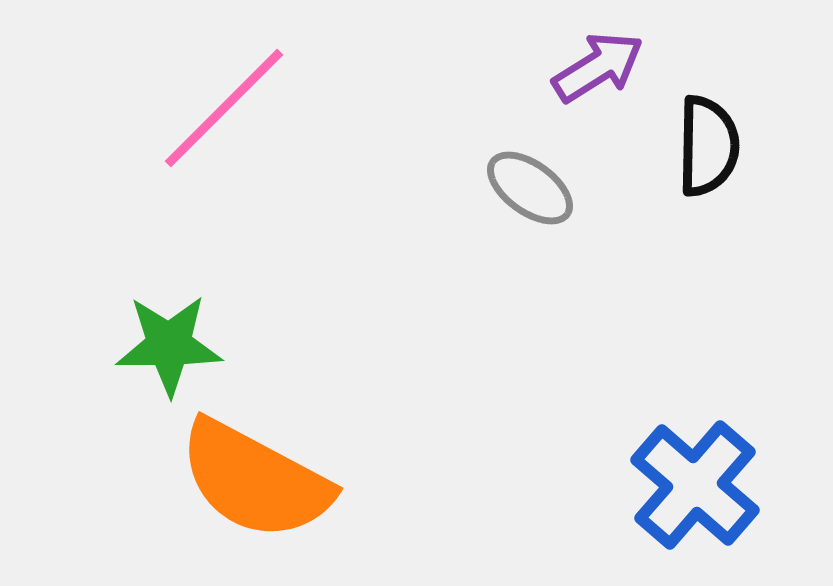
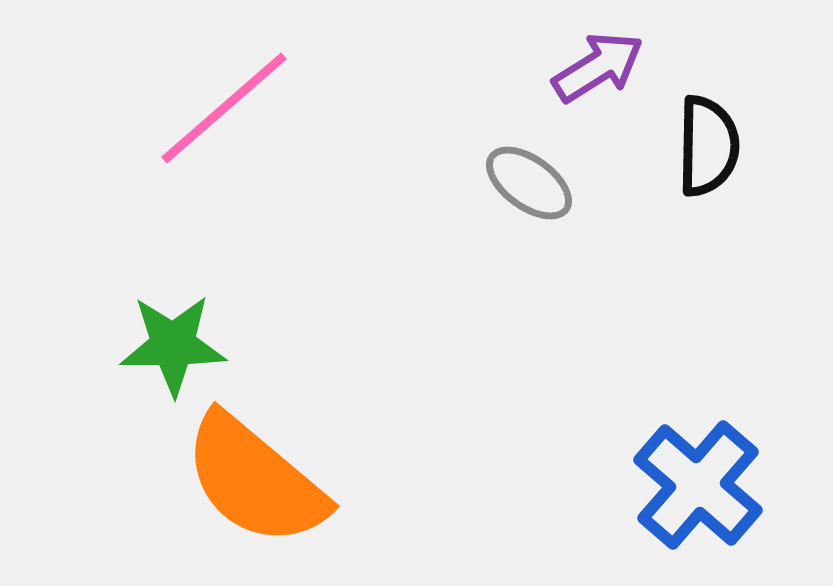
pink line: rotated 4 degrees clockwise
gray ellipse: moved 1 px left, 5 px up
green star: moved 4 px right
orange semicircle: rotated 12 degrees clockwise
blue cross: moved 3 px right
